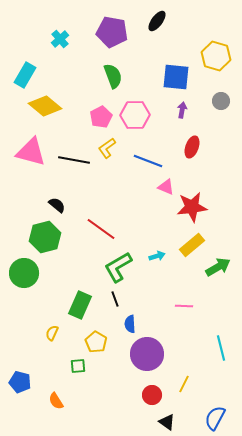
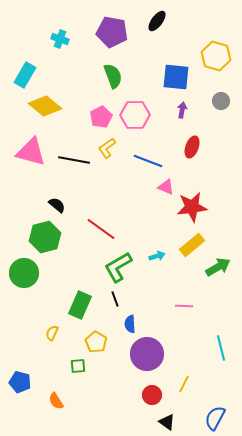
cyan cross at (60, 39): rotated 30 degrees counterclockwise
